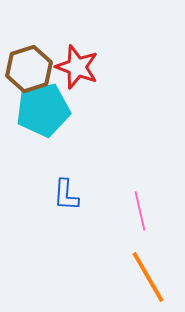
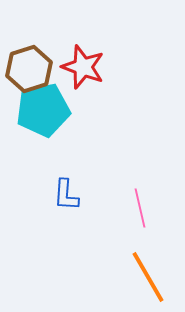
red star: moved 6 px right
pink line: moved 3 px up
